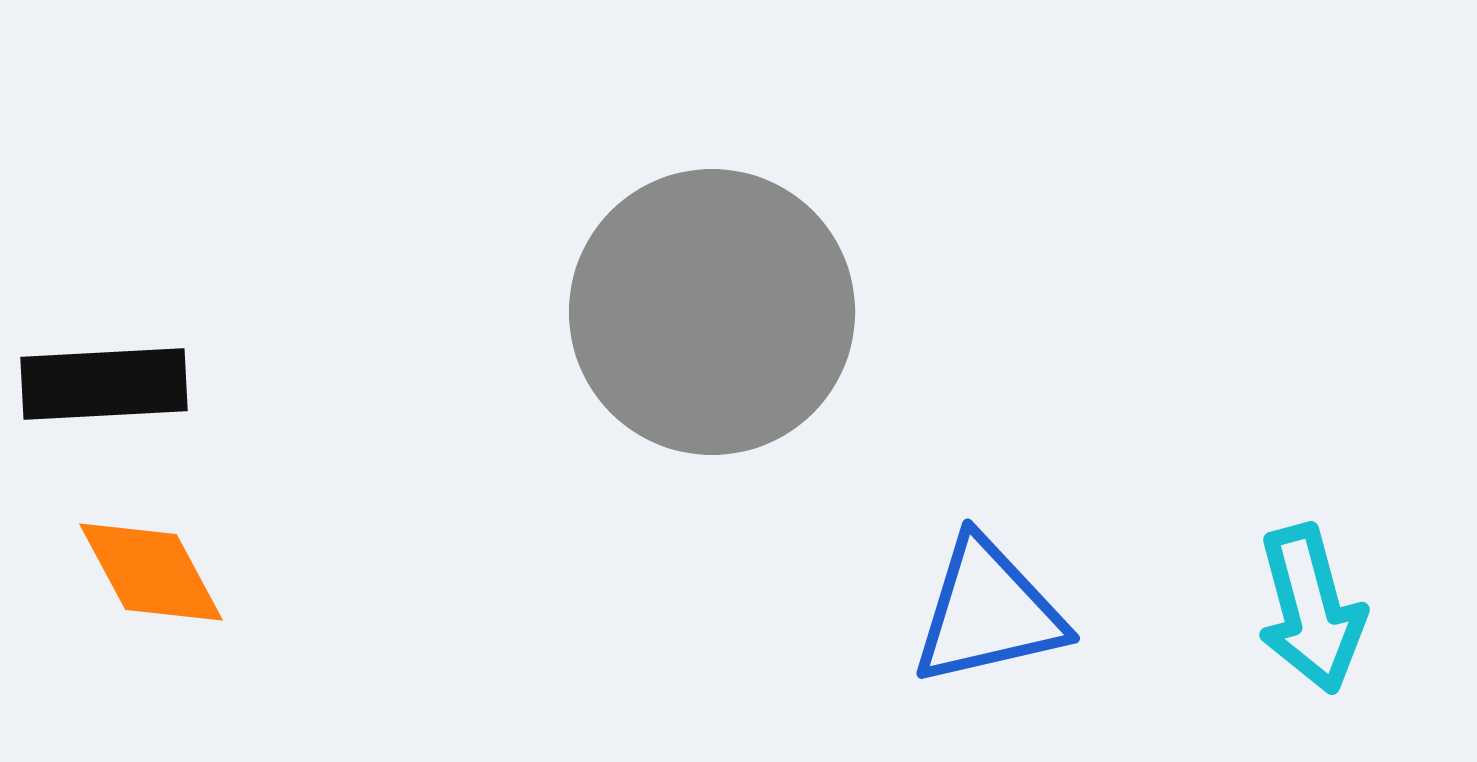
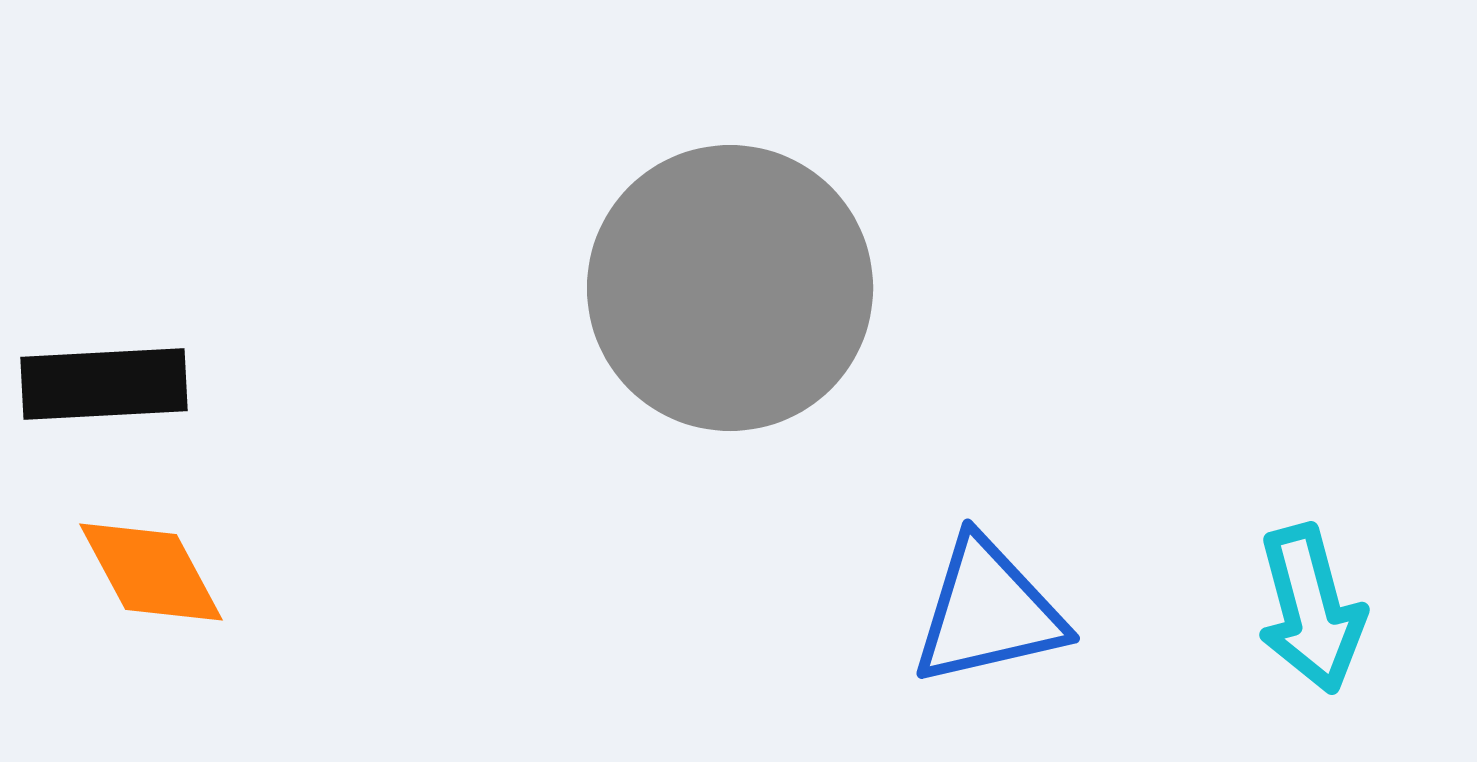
gray circle: moved 18 px right, 24 px up
